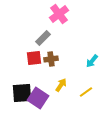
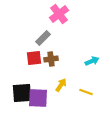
cyan arrow: rotated 152 degrees counterclockwise
yellow line: rotated 56 degrees clockwise
purple square: rotated 30 degrees counterclockwise
